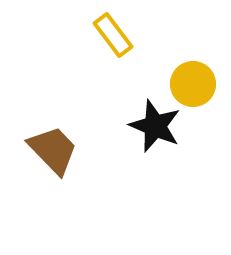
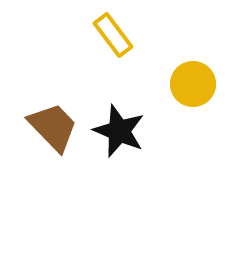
black star: moved 36 px left, 5 px down
brown trapezoid: moved 23 px up
